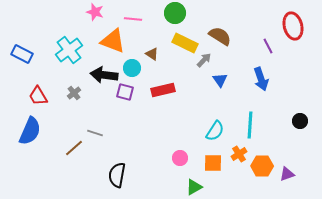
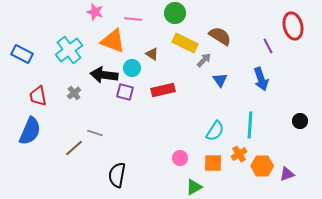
red trapezoid: rotated 20 degrees clockwise
